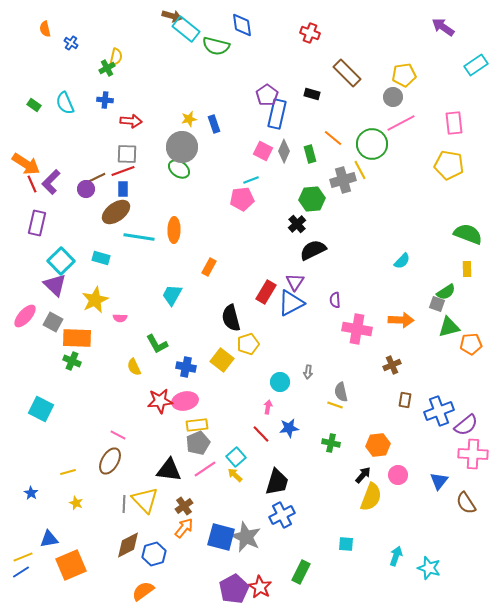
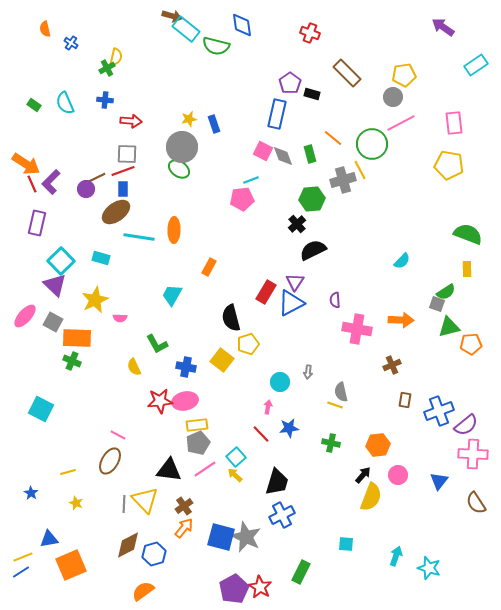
purple pentagon at (267, 95): moved 23 px right, 12 px up
gray diamond at (284, 151): moved 1 px left, 5 px down; rotated 45 degrees counterclockwise
brown semicircle at (466, 503): moved 10 px right
